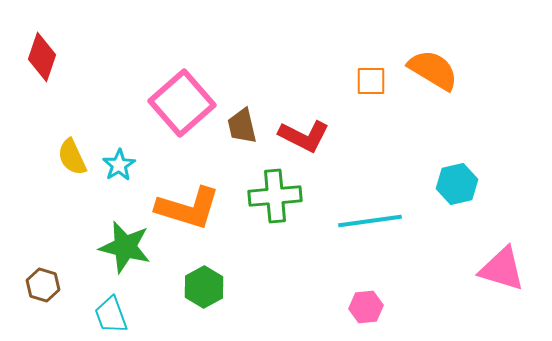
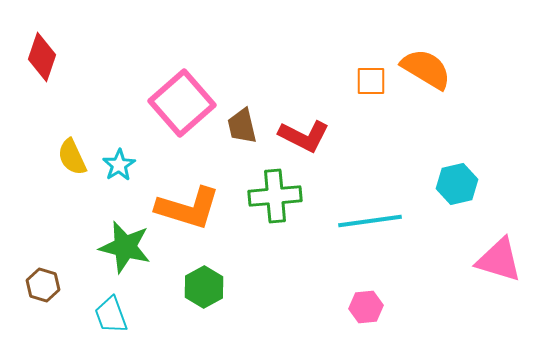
orange semicircle: moved 7 px left, 1 px up
pink triangle: moved 3 px left, 9 px up
